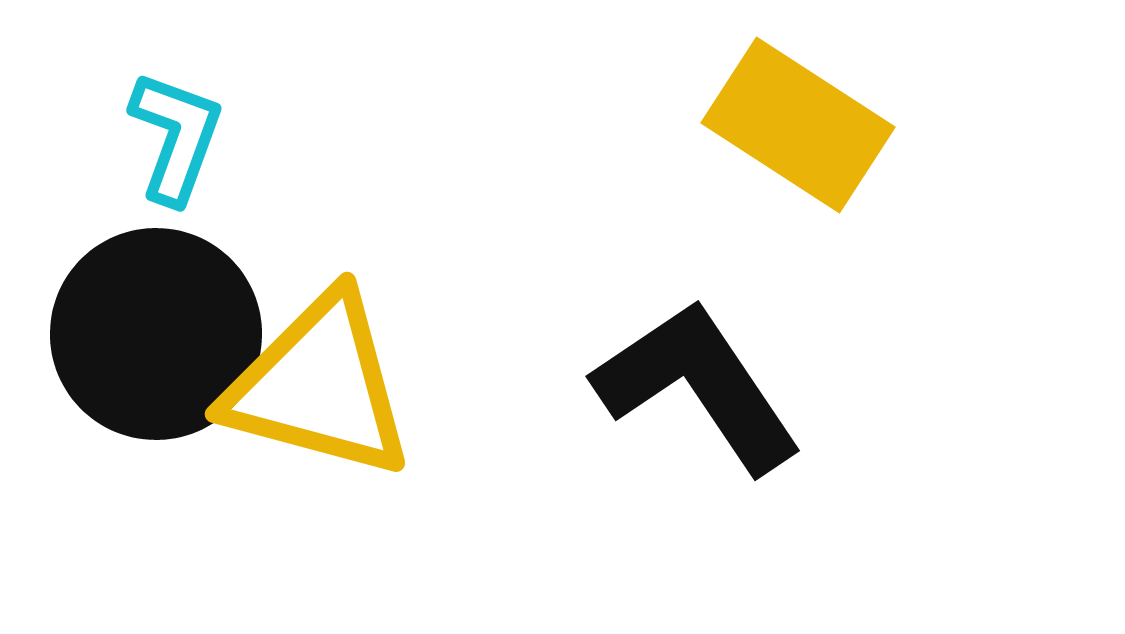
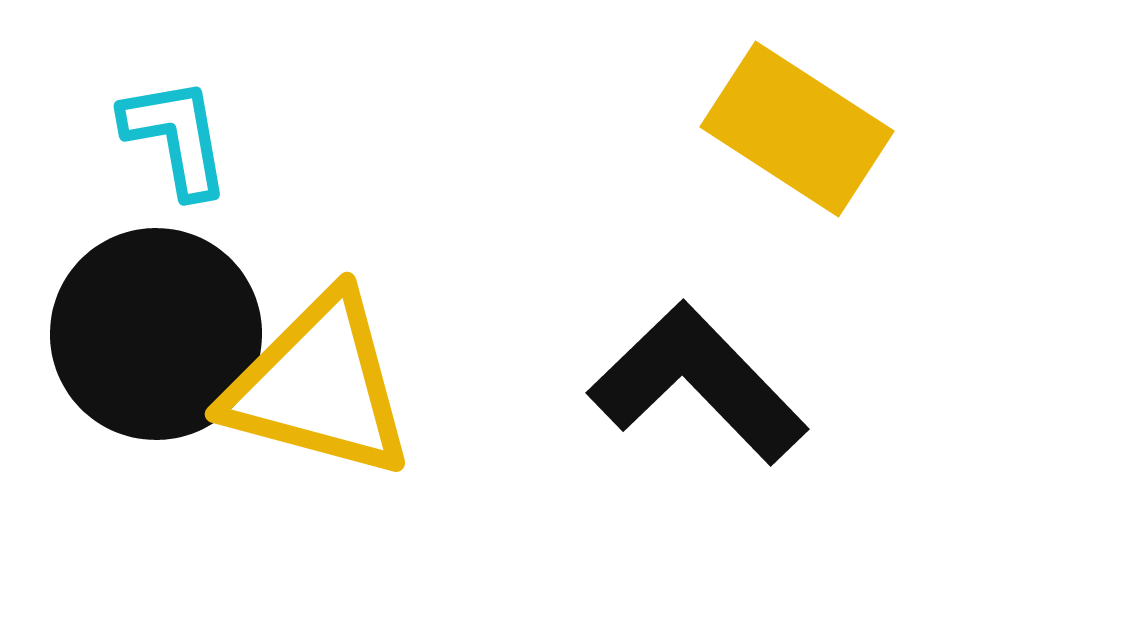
yellow rectangle: moved 1 px left, 4 px down
cyan L-shape: rotated 30 degrees counterclockwise
black L-shape: moved 3 px up; rotated 10 degrees counterclockwise
